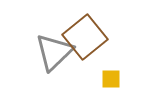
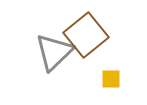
brown square: moved 1 px right, 2 px up
